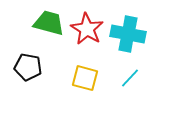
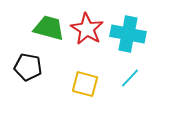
green trapezoid: moved 5 px down
yellow square: moved 6 px down
